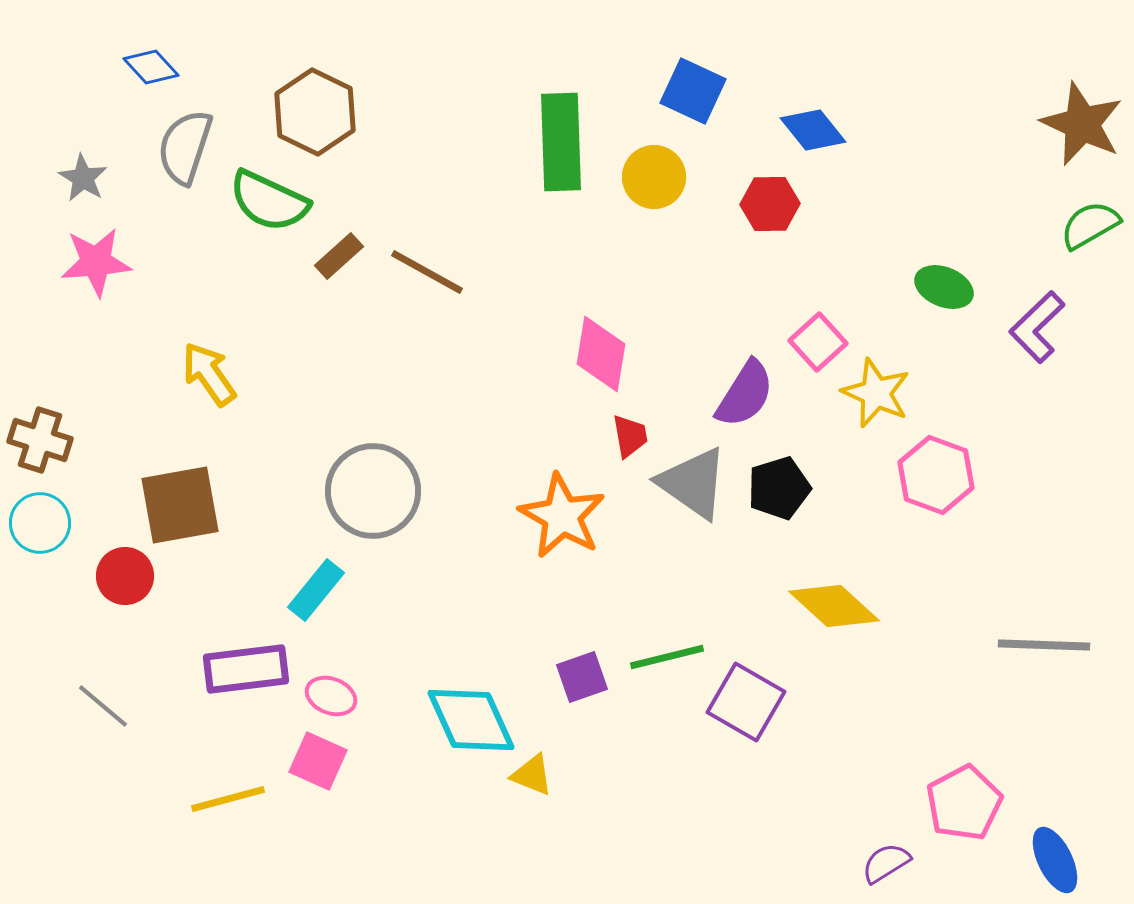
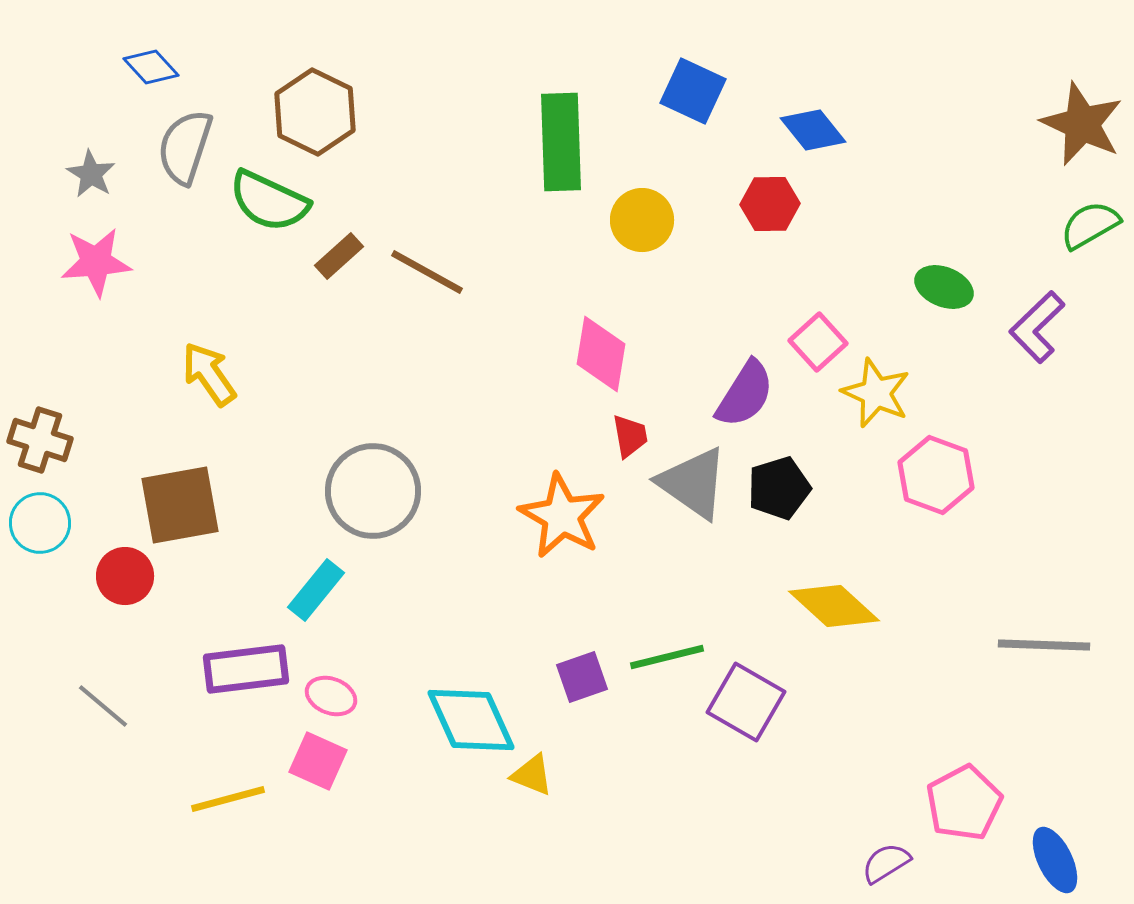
yellow circle at (654, 177): moved 12 px left, 43 px down
gray star at (83, 178): moved 8 px right, 4 px up
